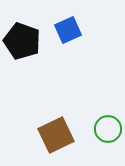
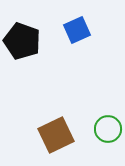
blue square: moved 9 px right
